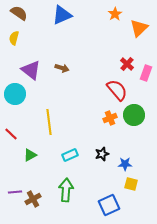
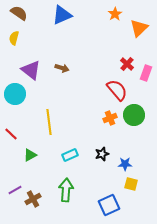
purple line: moved 2 px up; rotated 24 degrees counterclockwise
